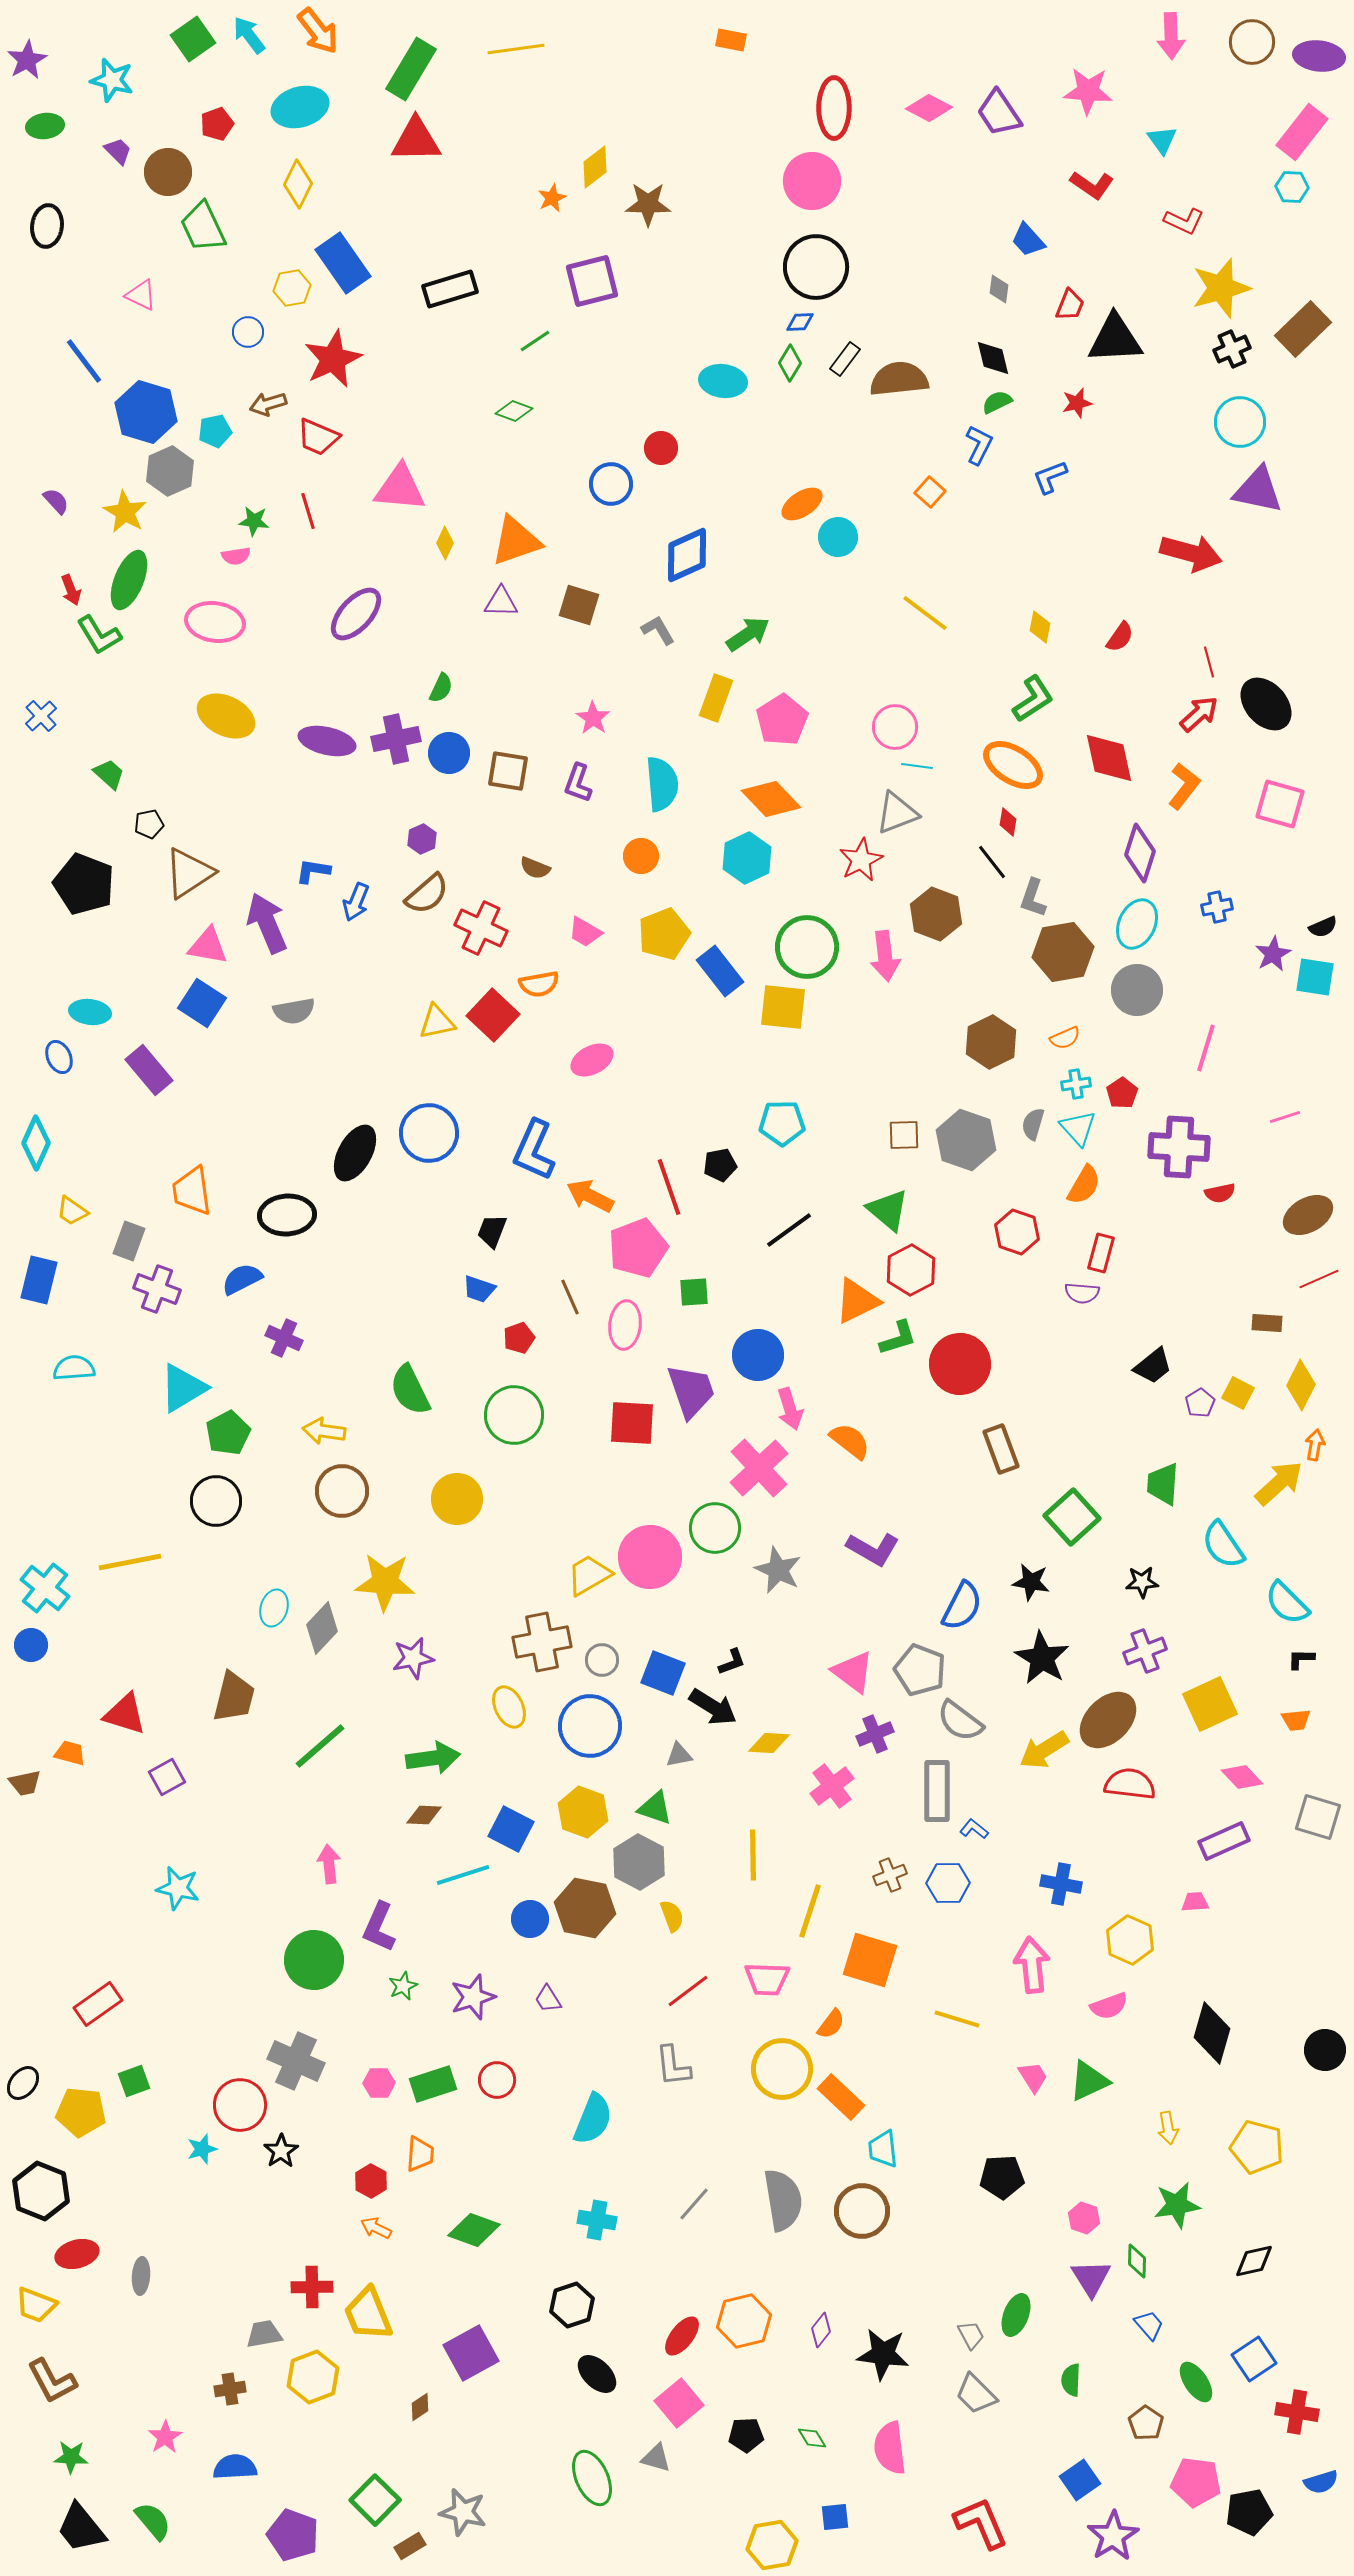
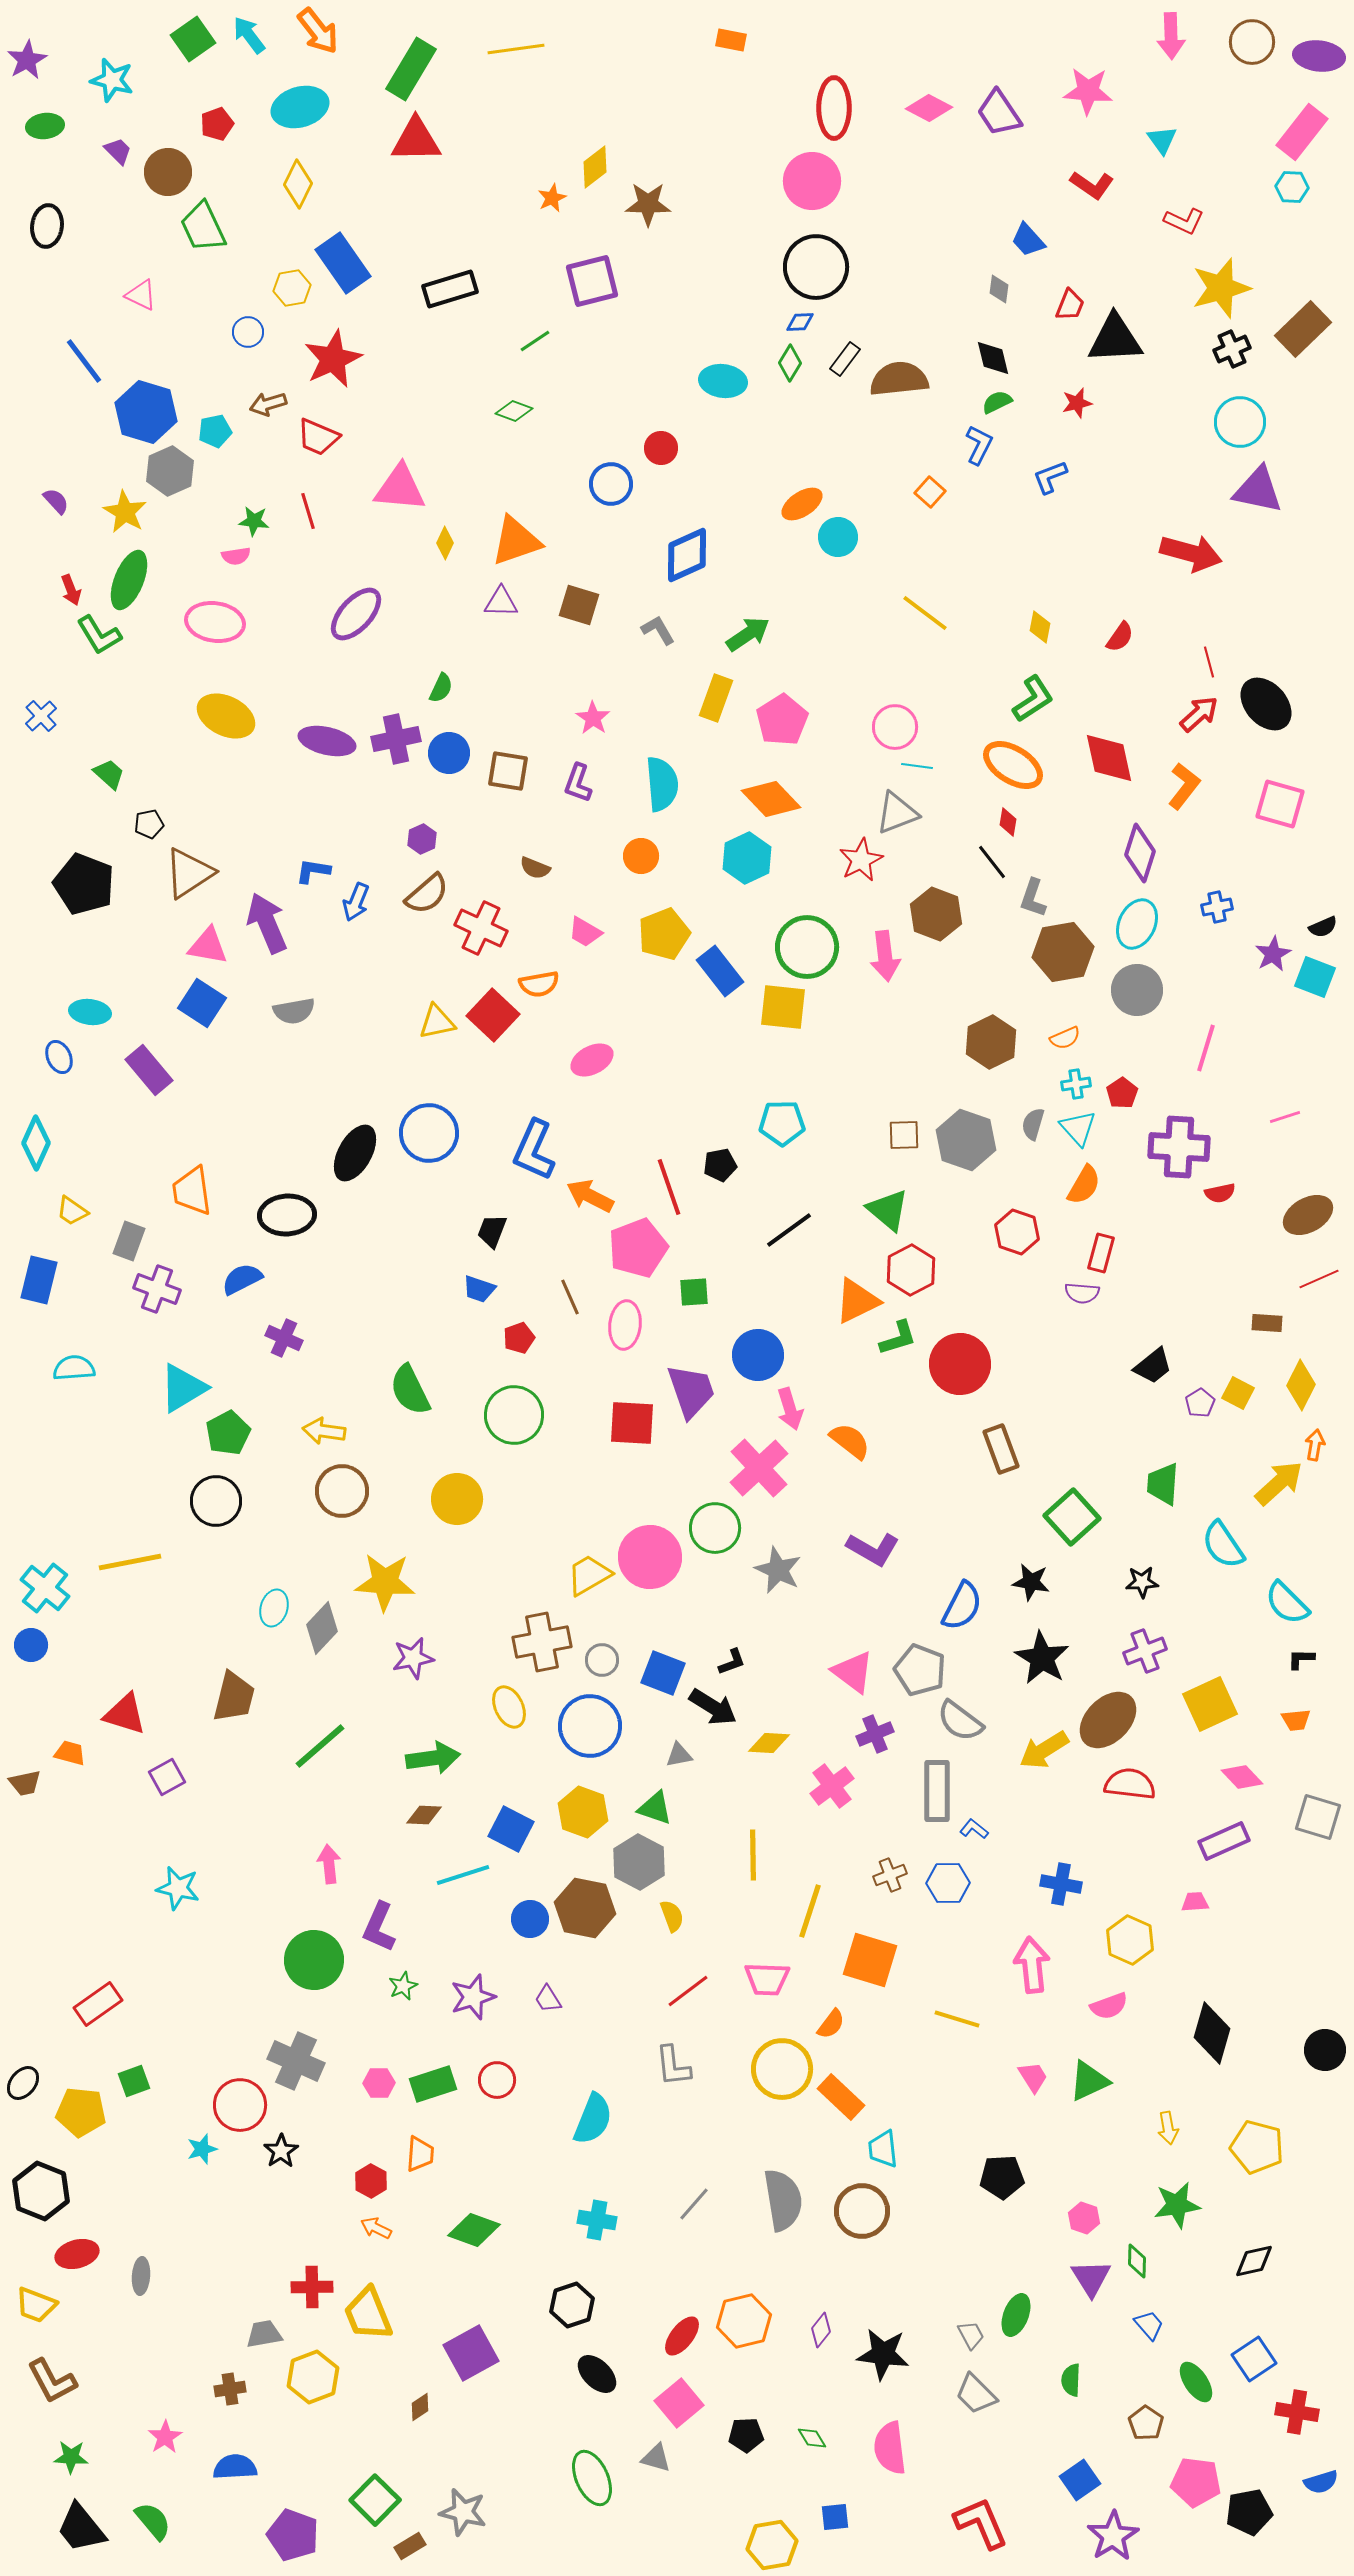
cyan square at (1315, 977): rotated 12 degrees clockwise
